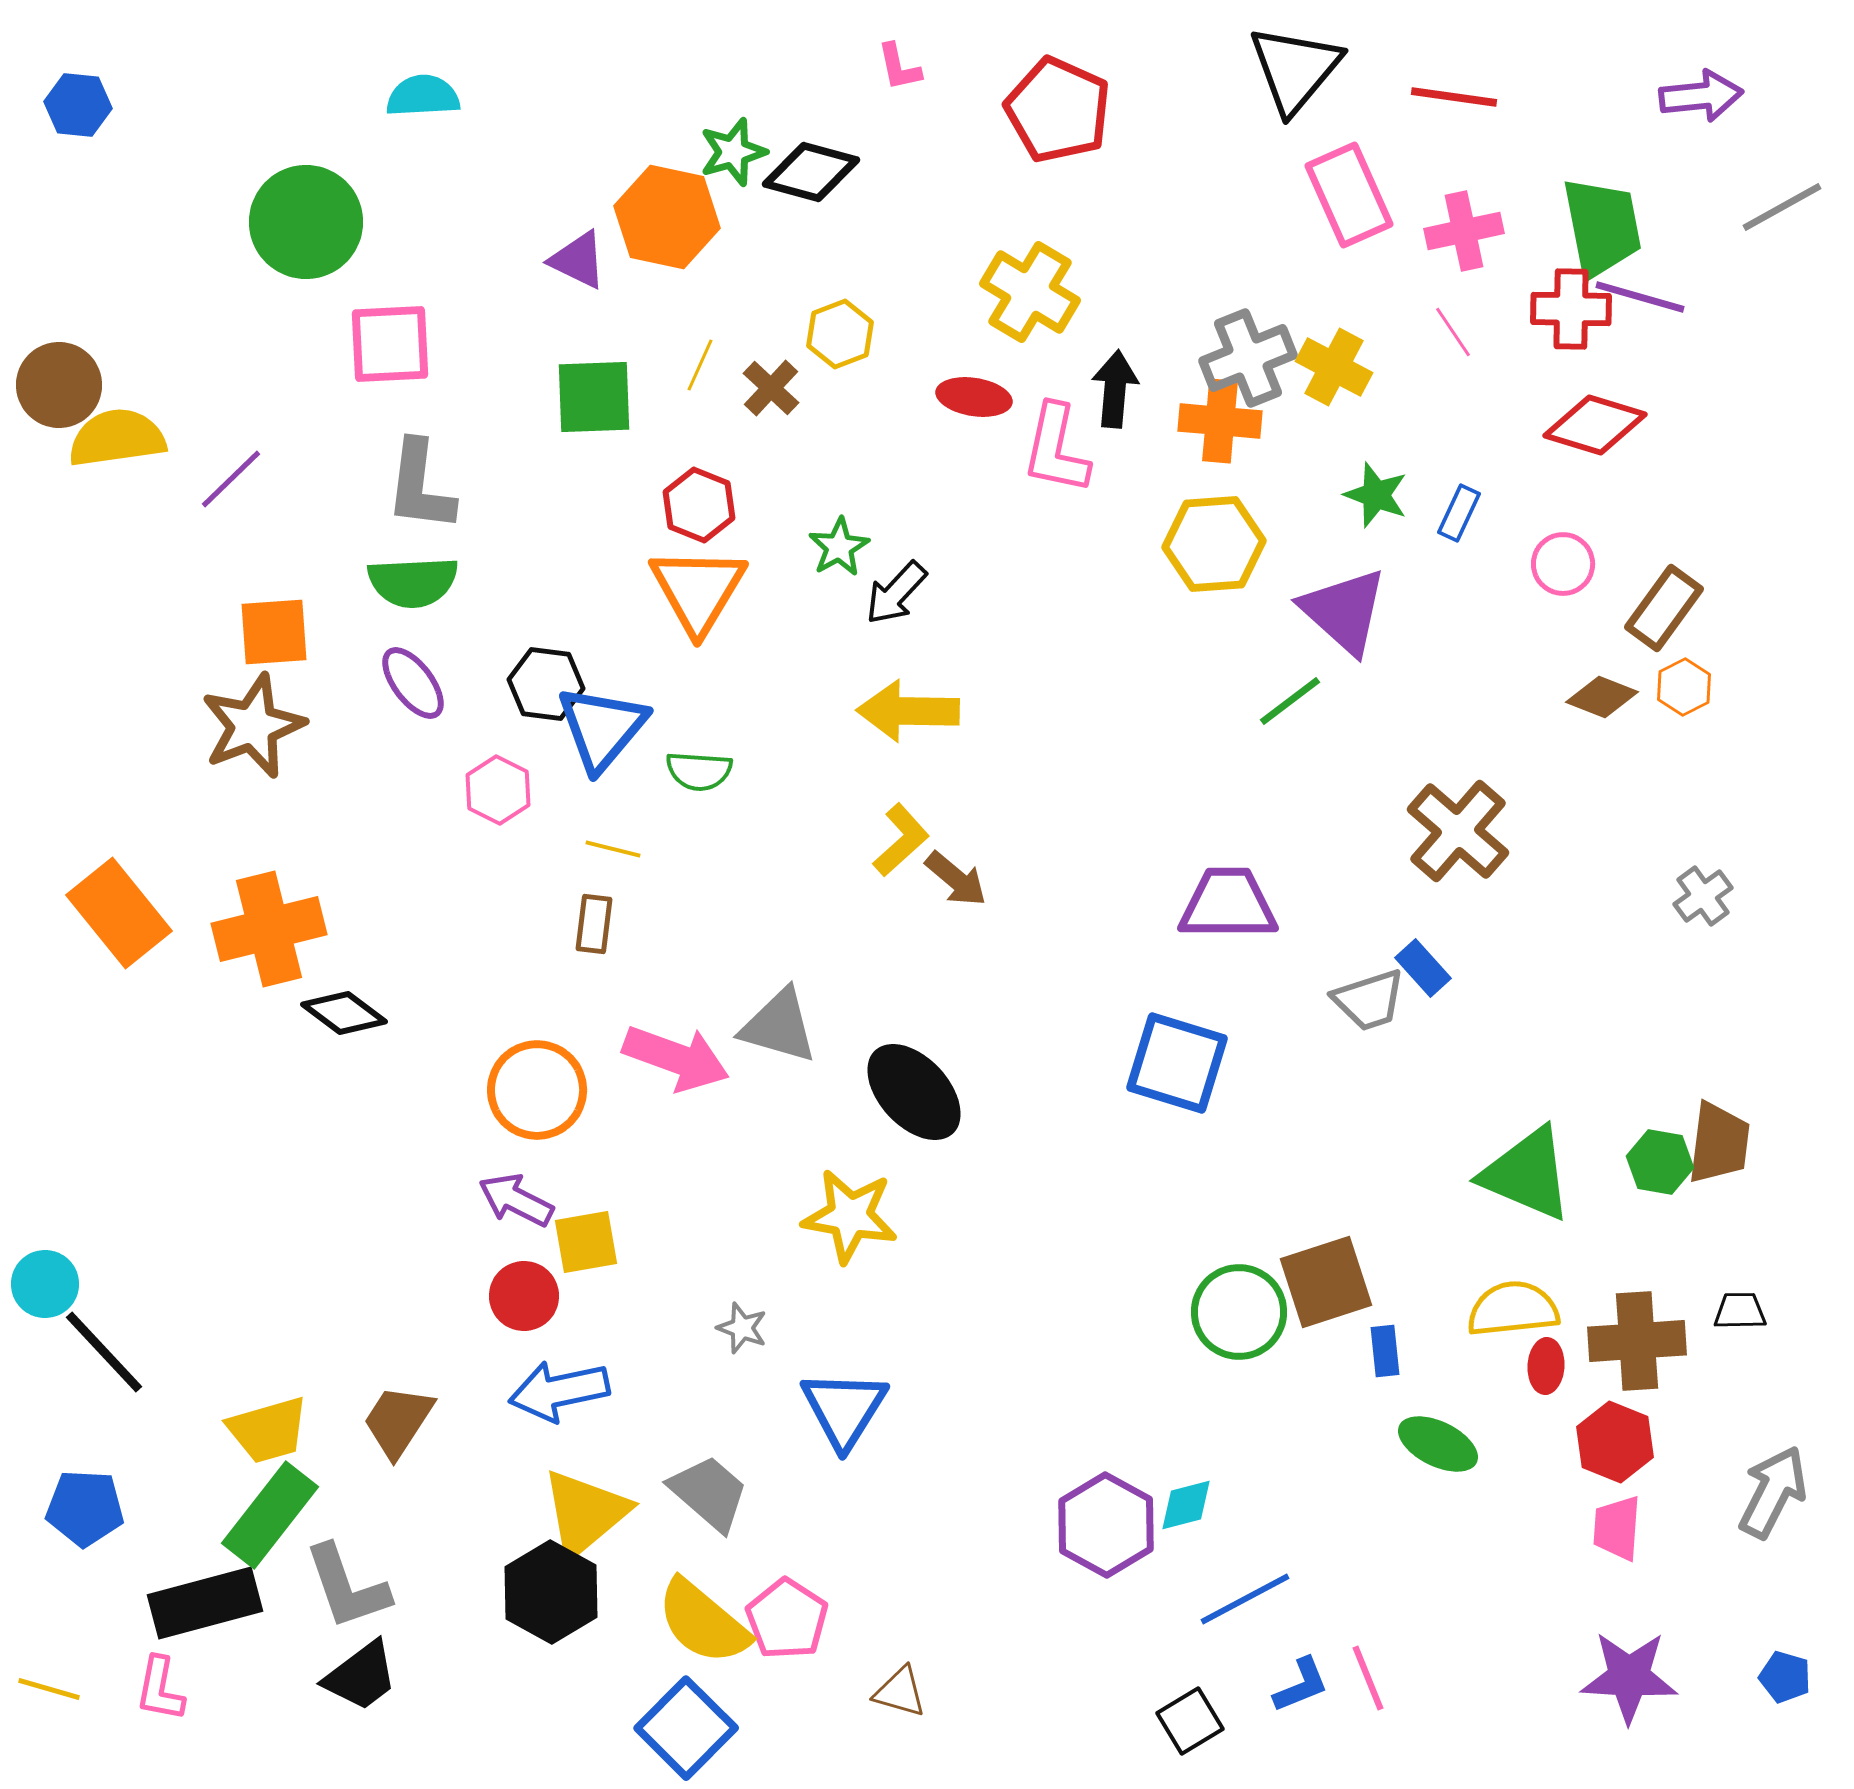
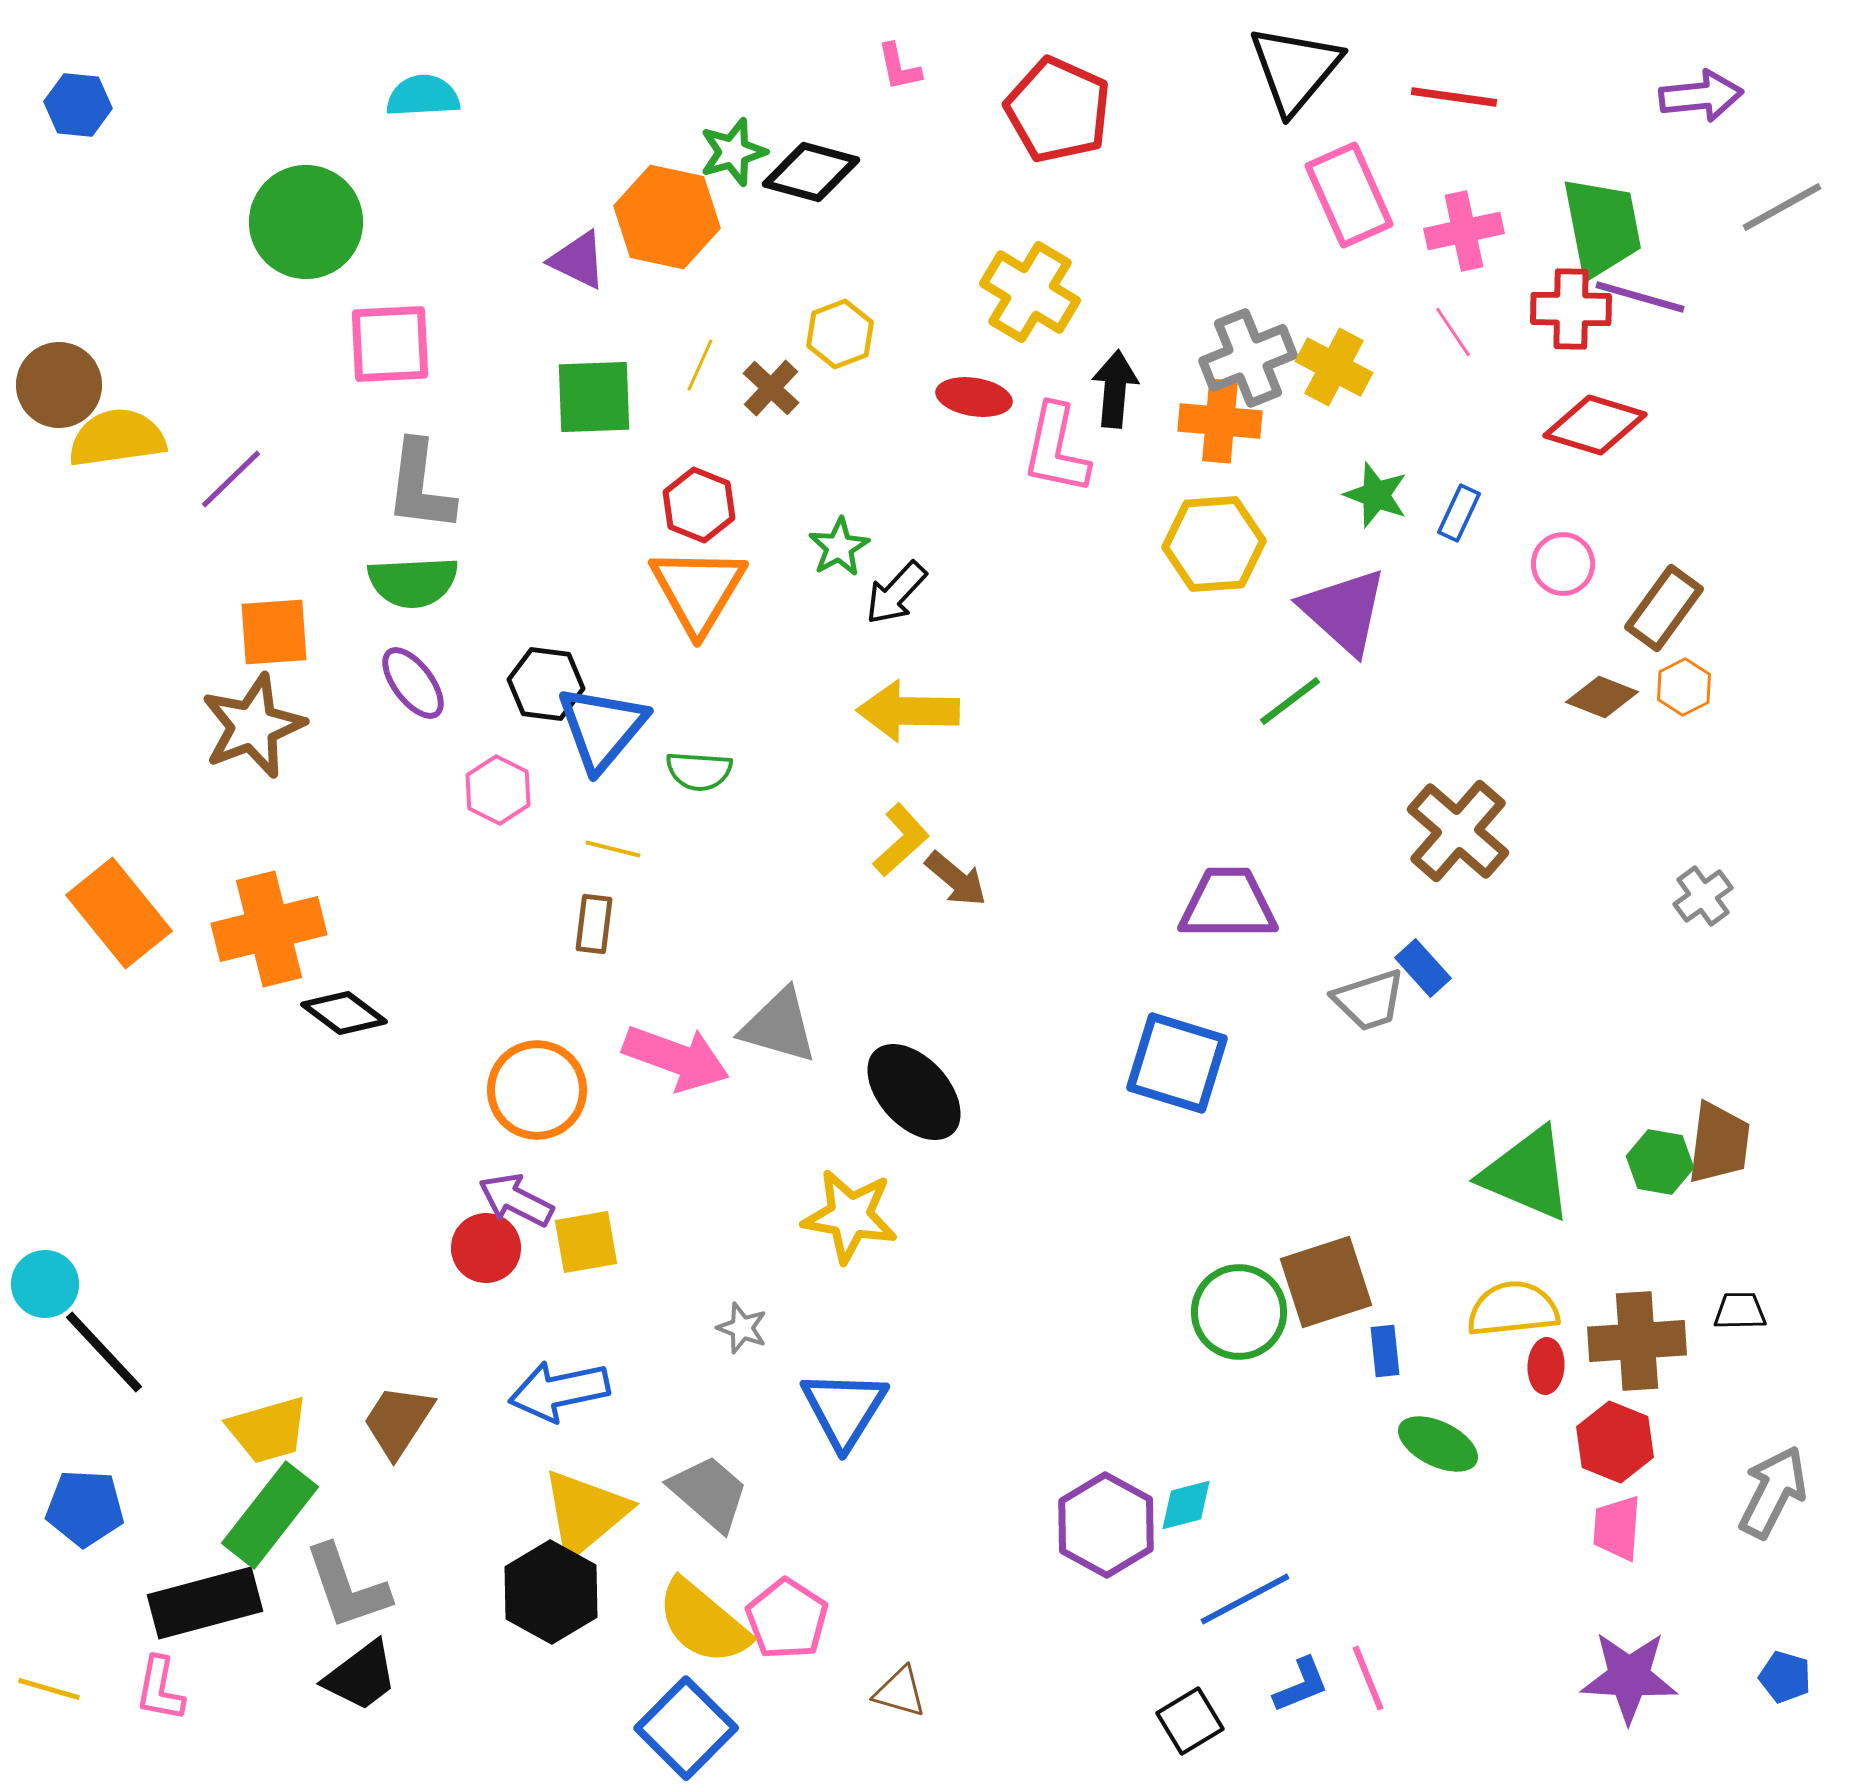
red circle at (524, 1296): moved 38 px left, 48 px up
